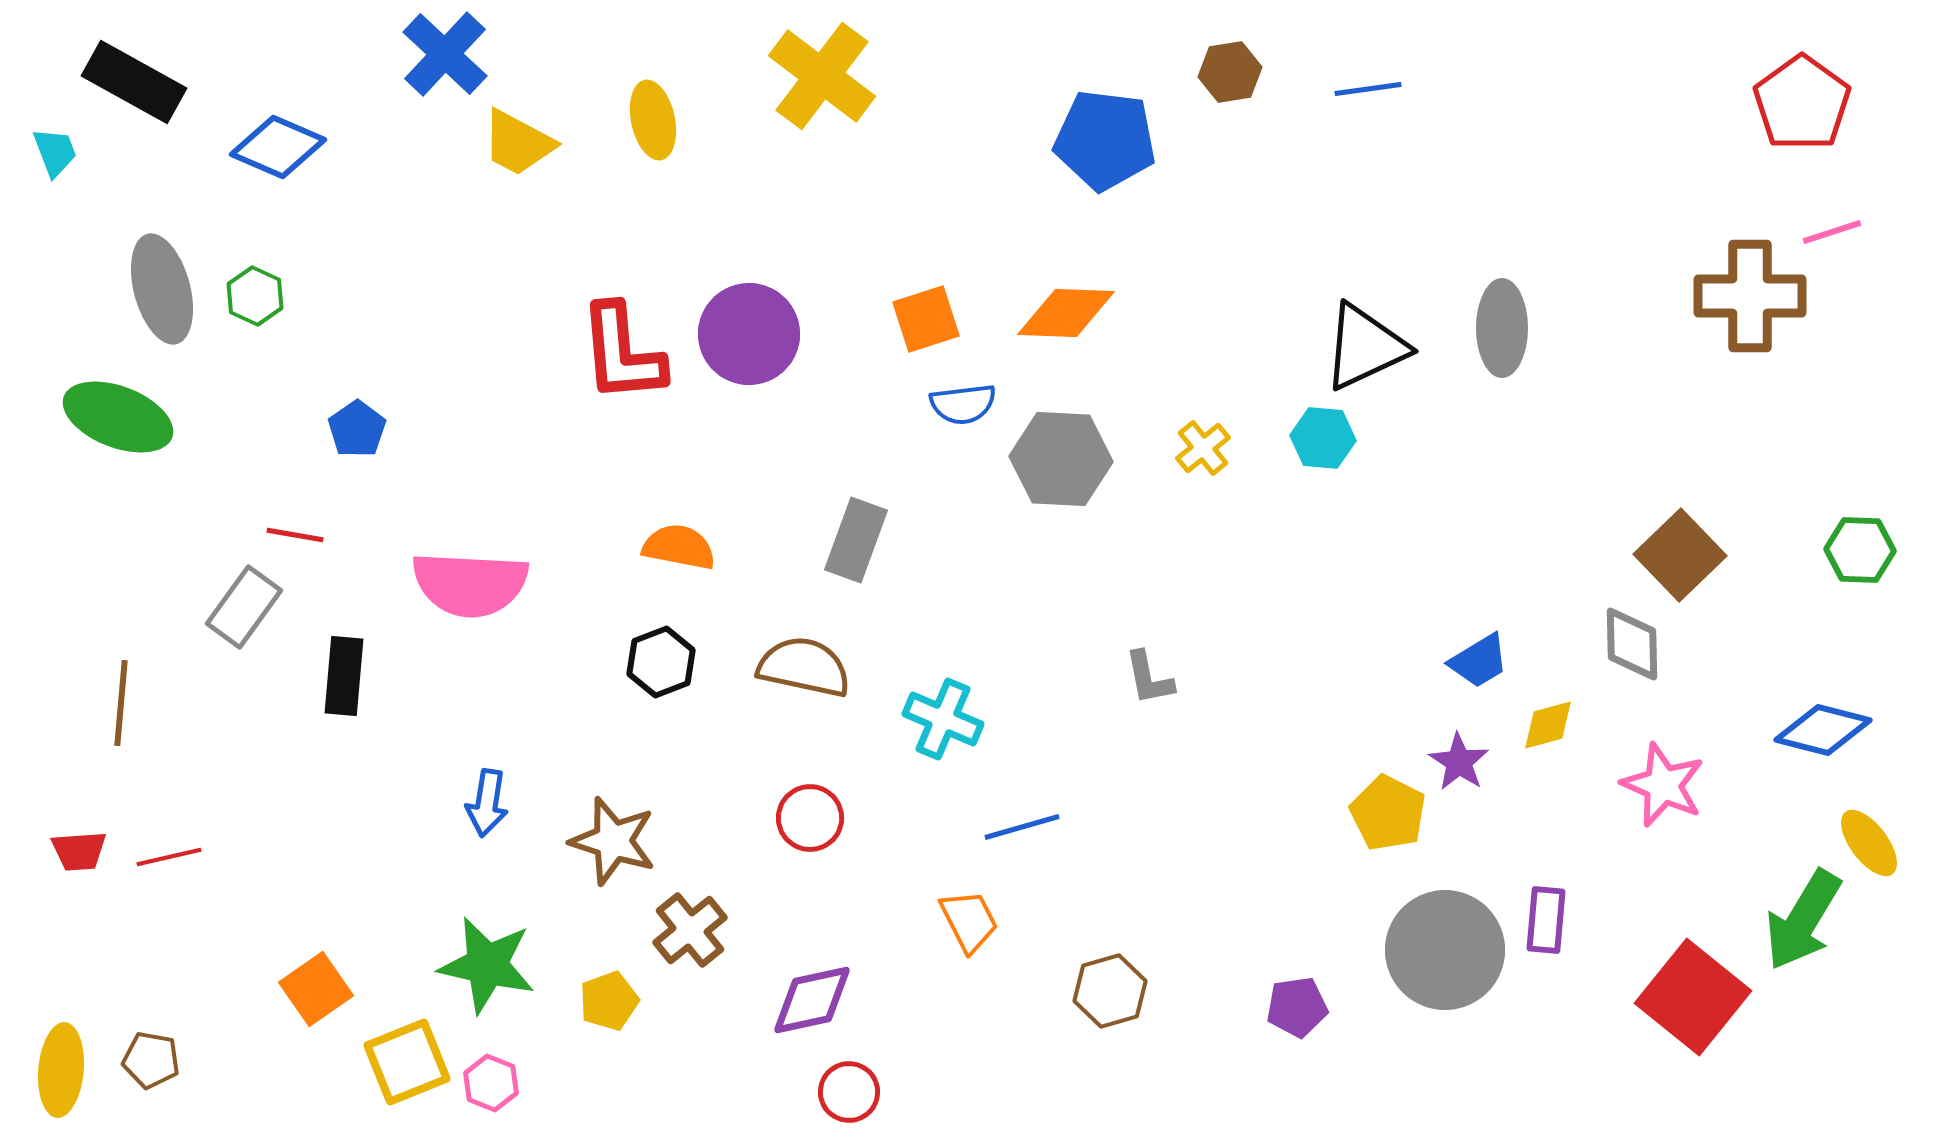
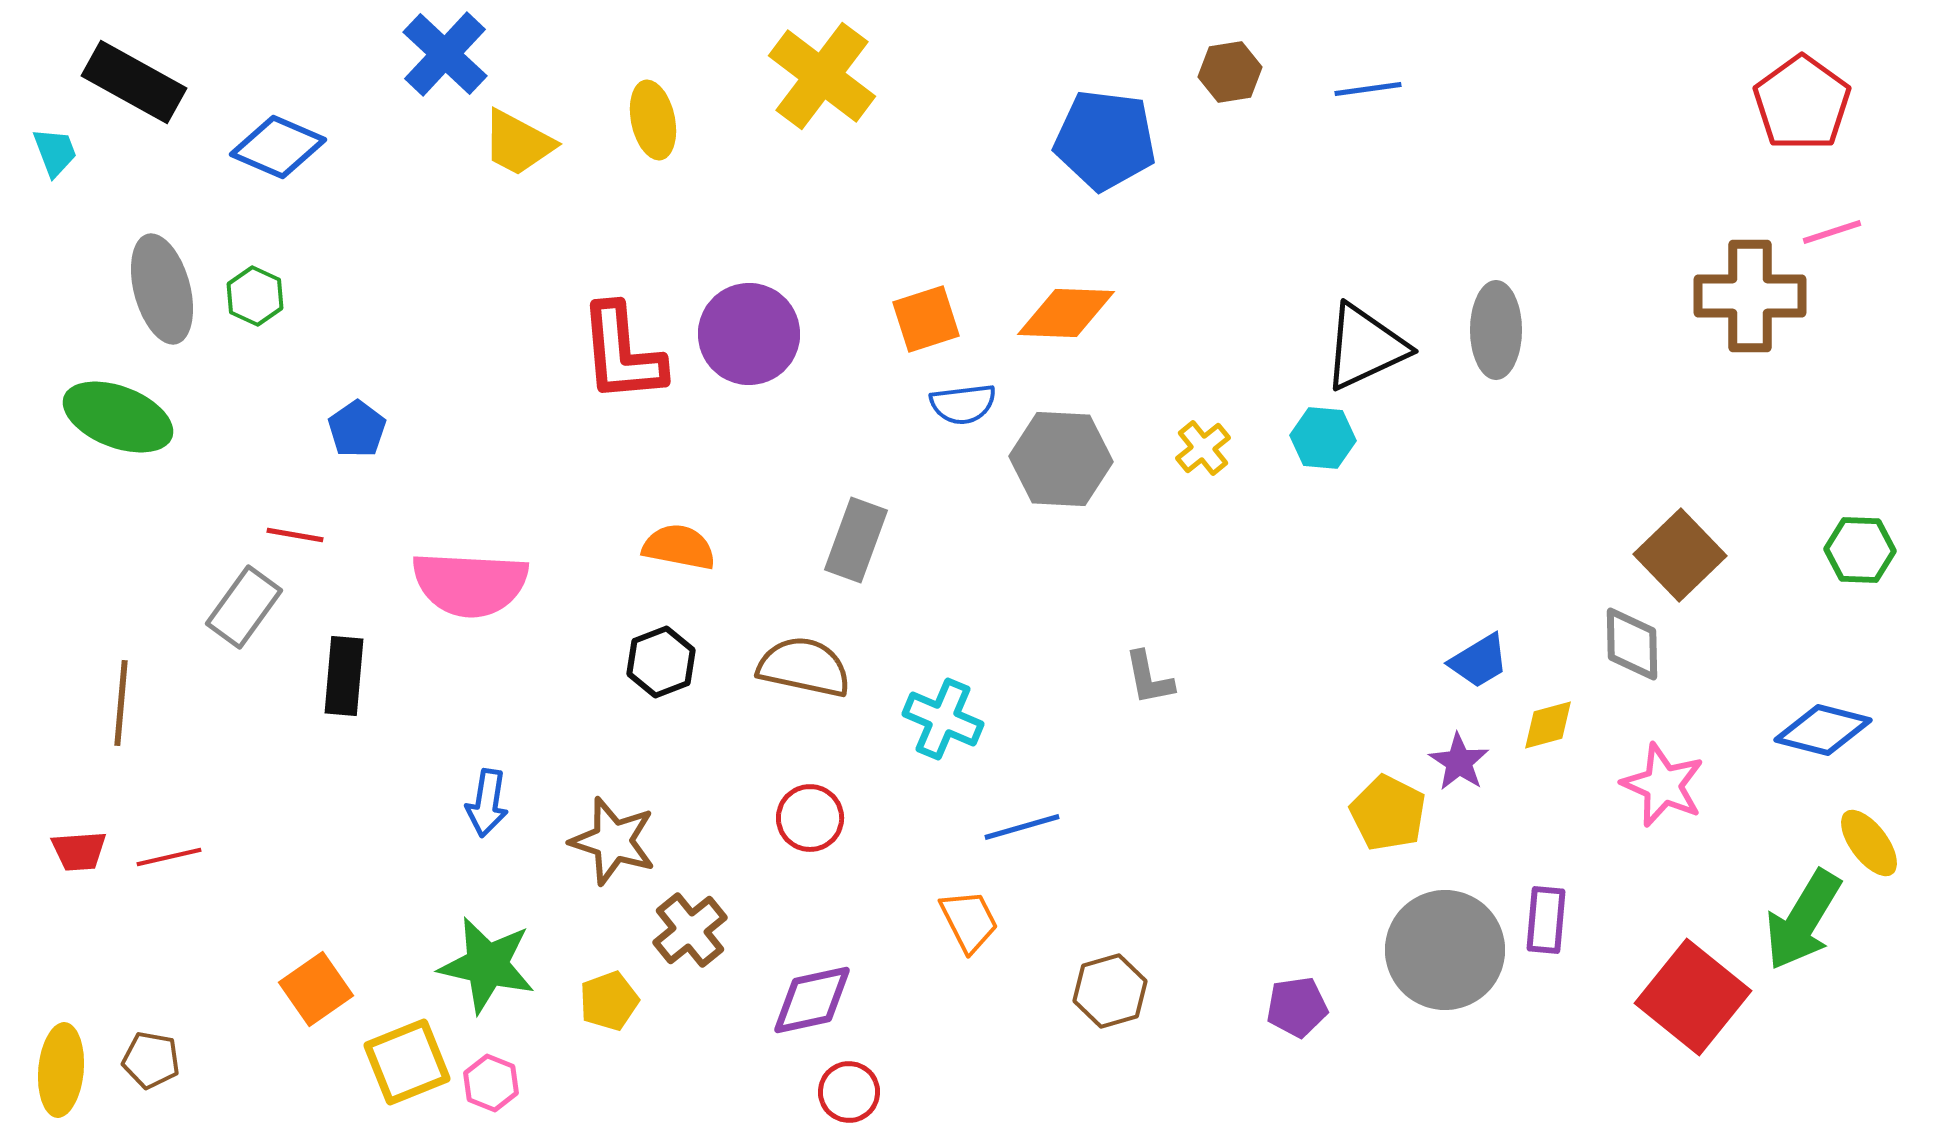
gray ellipse at (1502, 328): moved 6 px left, 2 px down
